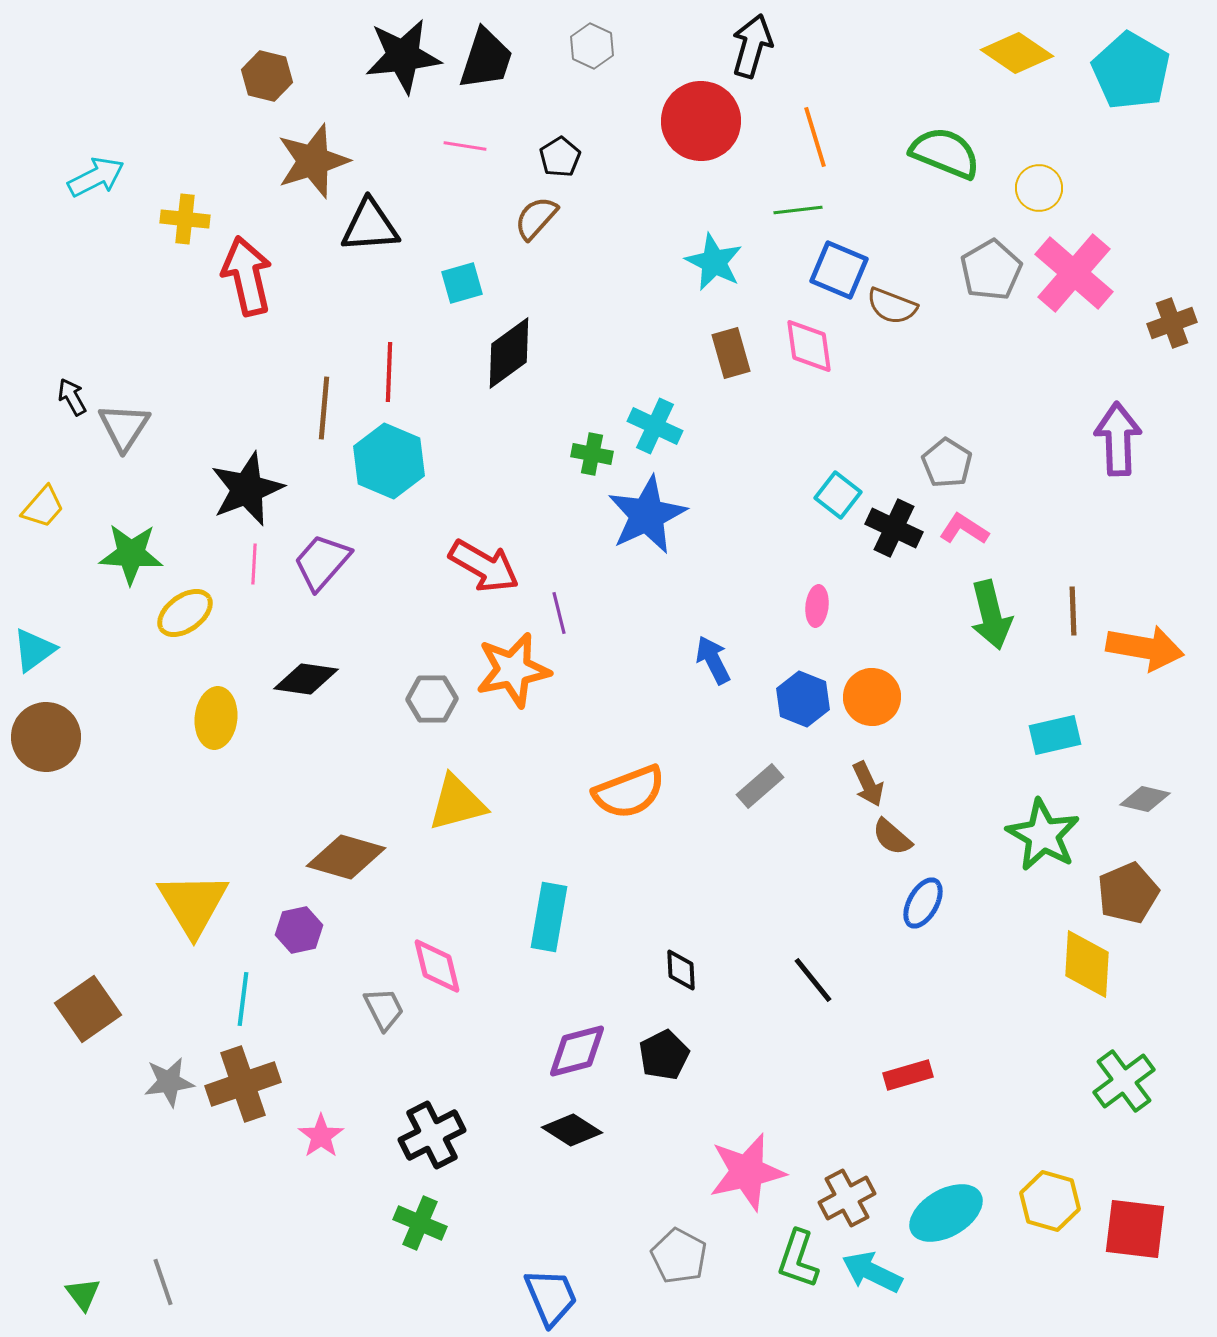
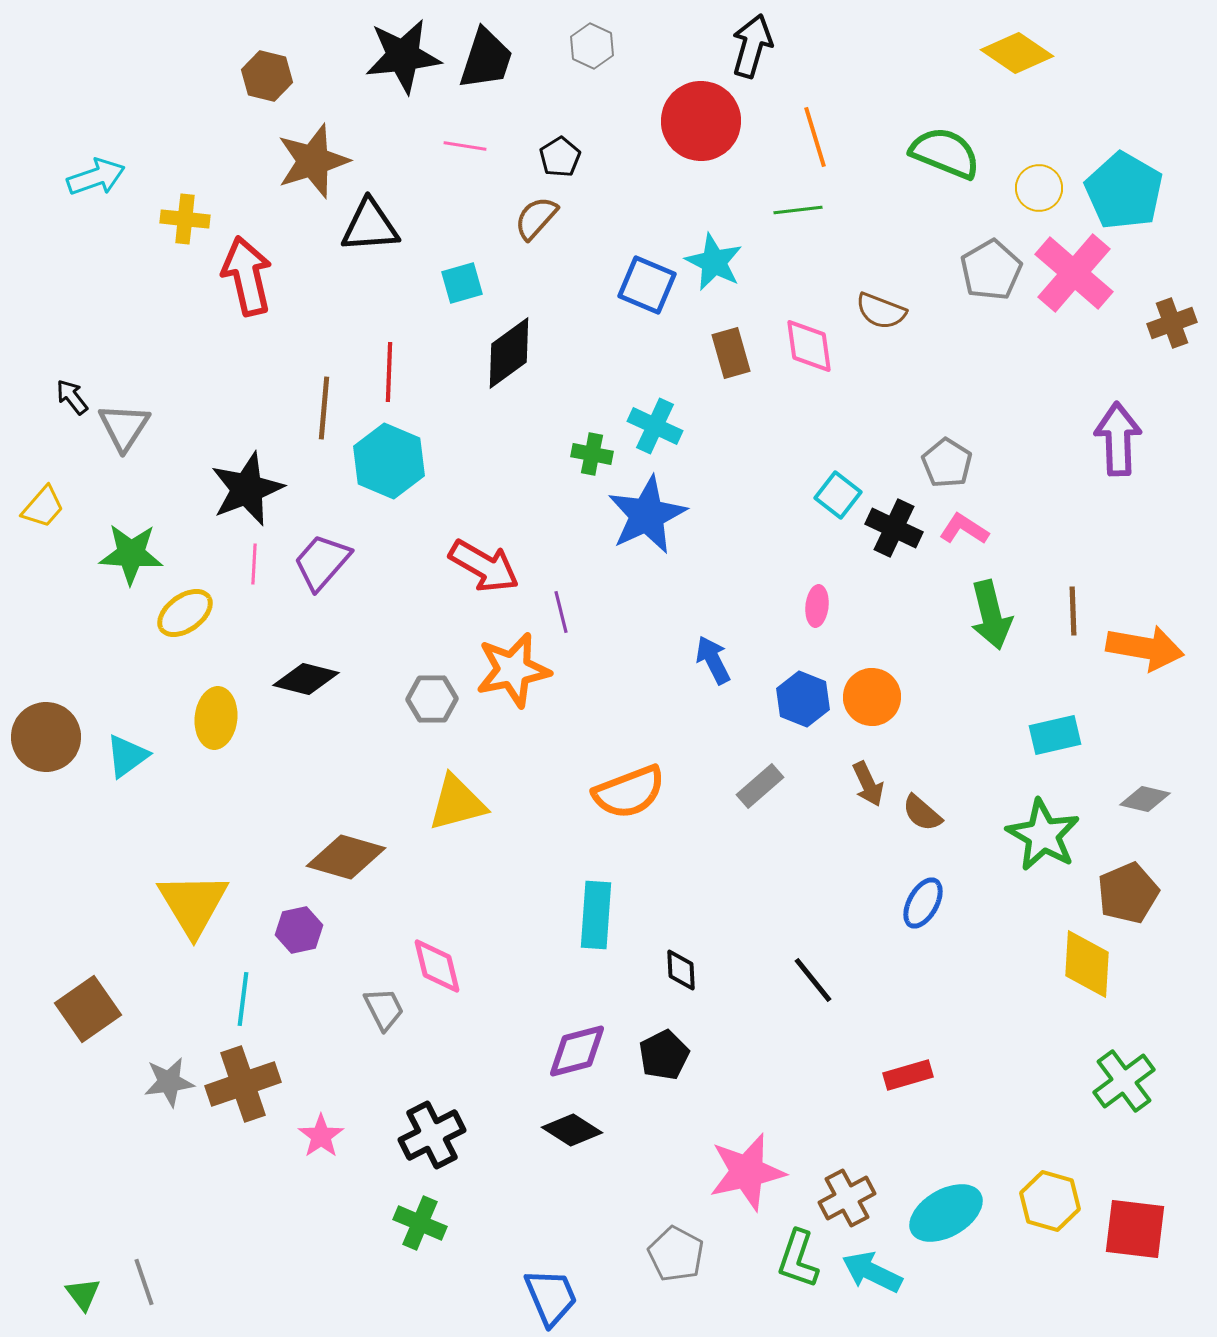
cyan pentagon at (1131, 71): moved 7 px left, 120 px down
cyan arrow at (96, 177): rotated 8 degrees clockwise
blue square at (839, 270): moved 192 px left, 15 px down
brown semicircle at (892, 306): moved 11 px left, 5 px down
black arrow at (72, 397): rotated 9 degrees counterclockwise
purple line at (559, 613): moved 2 px right, 1 px up
cyan triangle at (34, 650): moved 93 px right, 106 px down
black diamond at (306, 679): rotated 6 degrees clockwise
brown semicircle at (892, 837): moved 30 px right, 24 px up
cyan rectangle at (549, 917): moved 47 px right, 2 px up; rotated 6 degrees counterclockwise
gray pentagon at (679, 1256): moved 3 px left, 2 px up
gray line at (163, 1282): moved 19 px left
